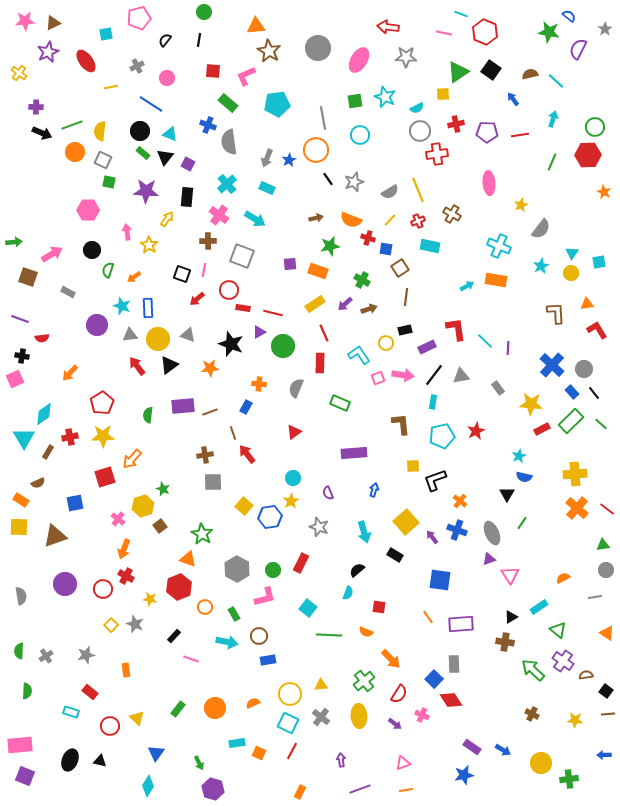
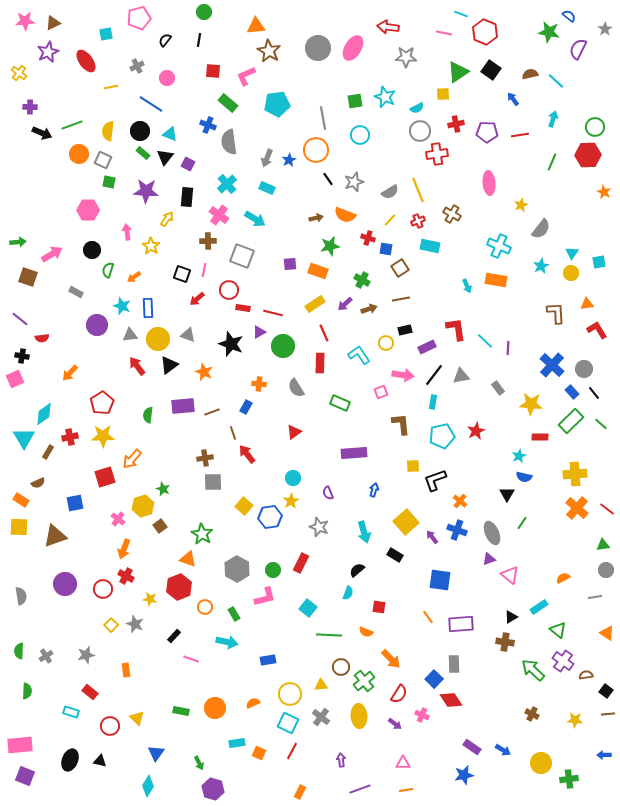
pink ellipse at (359, 60): moved 6 px left, 12 px up
purple cross at (36, 107): moved 6 px left
yellow semicircle at (100, 131): moved 8 px right
orange circle at (75, 152): moved 4 px right, 2 px down
orange semicircle at (351, 220): moved 6 px left, 5 px up
green arrow at (14, 242): moved 4 px right
yellow star at (149, 245): moved 2 px right, 1 px down
cyan arrow at (467, 286): rotated 96 degrees clockwise
gray rectangle at (68, 292): moved 8 px right
brown line at (406, 297): moved 5 px left, 2 px down; rotated 72 degrees clockwise
purple line at (20, 319): rotated 18 degrees clockwise
orange star at (210, 368): moved 6 px left, 4 px down; rotated 30 degrees clockwise
pink square at (378, 378): moved 3 px right, 14 px down
gray semicircle at (296, 388): rotated 54 degrees counterclockwise
brown line at (210, 412): moved 2 px right
red rectangle at (542, 429): moved 2 px left, 8 px down; rotated 28 degrees clockwise
brown cross at (205, 455): moved 3 px down
pink triangle at (510, 575): rotated 18 degrees counterclockwise
brown circle at (259, 636): moved 82 px right, 31 px down
green rectangle at (178, 709): moved 3 px right, 2 px down; rotated 63 degrees clockwise
pink triangle at (403, 763): rotated 21 degrees clockwise
